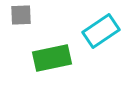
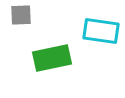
cyan rectangle: rotated 42 degrees clockwise
